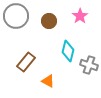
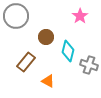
brown circle: moved 3 px left, 16 px down
